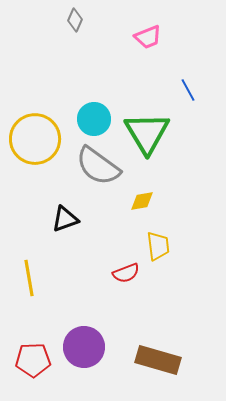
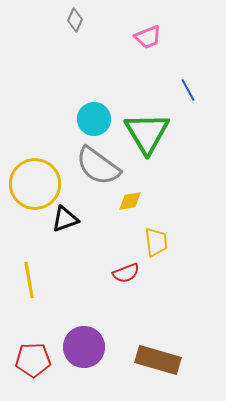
yellow circle: moved 45 px down
yellow diamond: moved 12 px left
yellow trapezoid: moved 2 px left, 4 px up
yellow line: moved 2 px down
